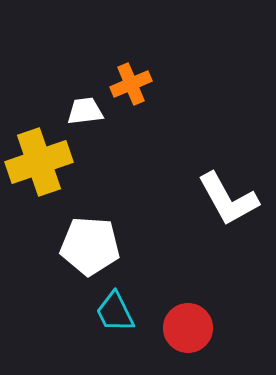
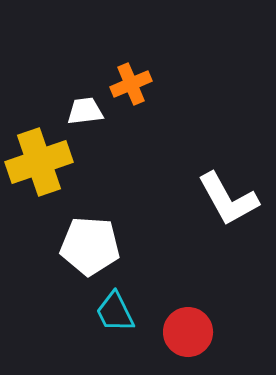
red circle: moved 4 px down
